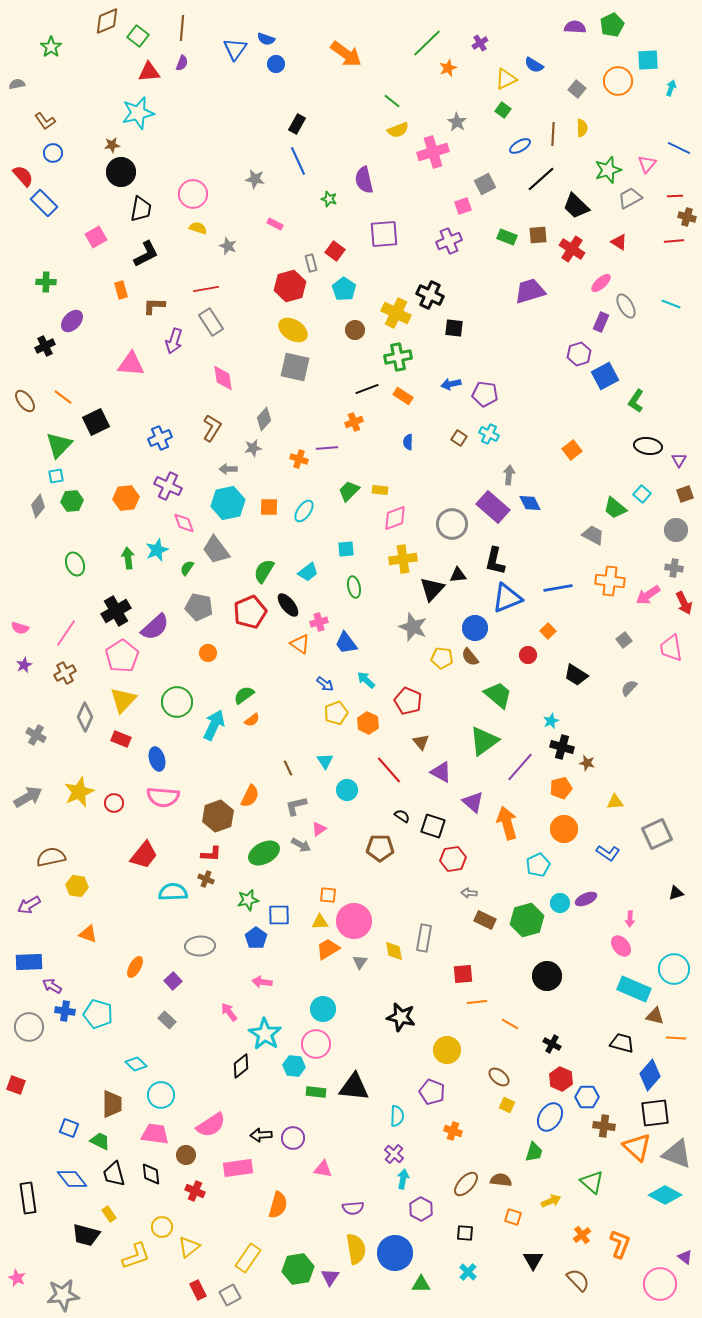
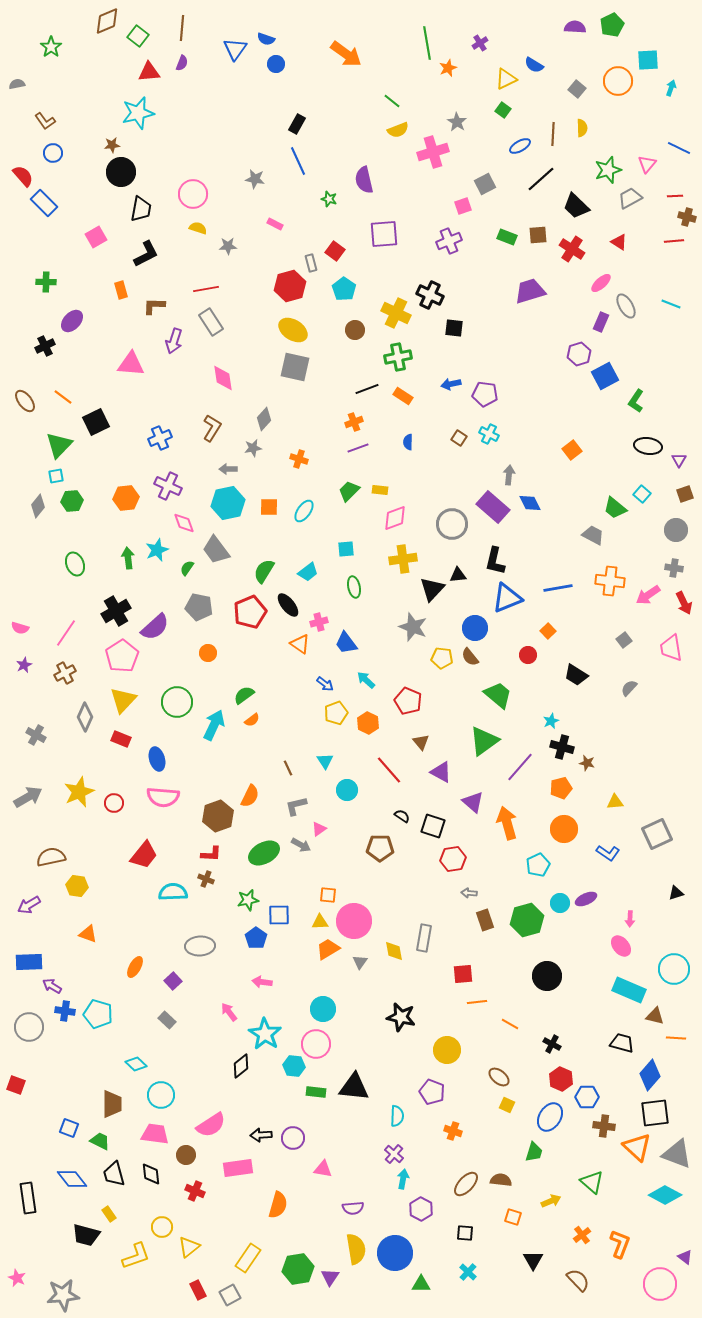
green line at (427, 43): rotated 56 degrees counterclockwise
gray star at (228, 246): rotated 24 degrees counterclockwise
purple line at (327, 448): moved 31 px right; rotated 15 degrees counterclockwise
brown rectangle at (485, 920): rotated 45 degrees clockwise
cyan rectangle at (634, 989): moved 5 px left, 1 px down
